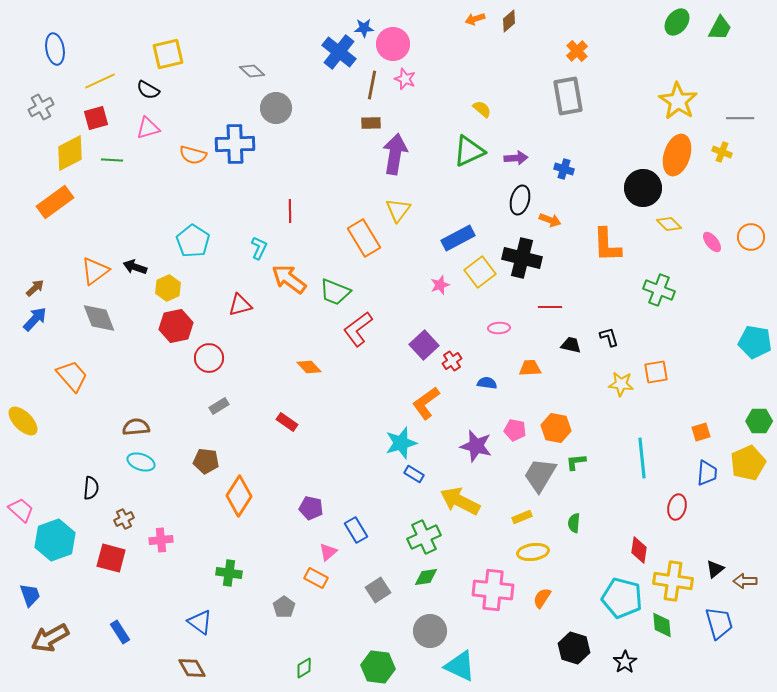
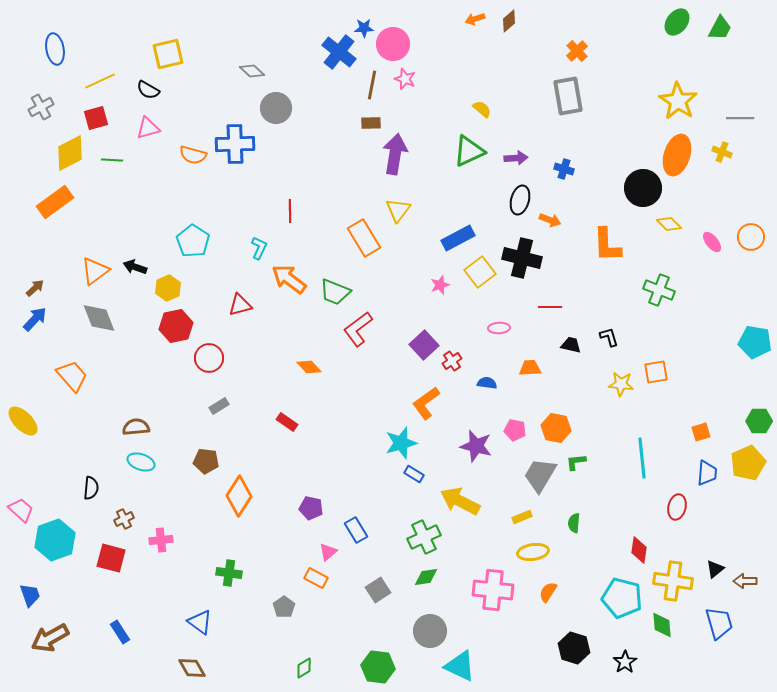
orange semicircle at (542, 598): moved 6 px right, 6 px up
